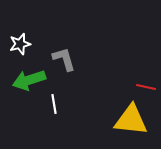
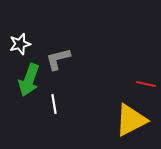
gray L-shape: moved 6 px left; rotated 88 degrees counterclockwise
green arrow: rotated 52 degrees counterclockwise
red line: moved 3 px up
yellow triangle: rotated 33 degrees counterclockwise
